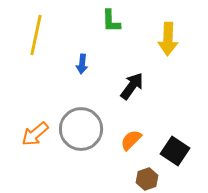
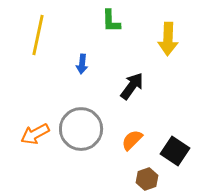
yellow line: moved 2 px right
orange arrow: rotated 12 degrees clockwise
orange semicircle: moved 1 px right
